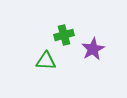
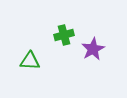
green triangle: moved 16 px left
